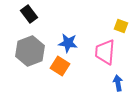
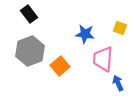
yellow square: moved 1 px left, 2 px down
blue star: moved 17 px right, 9 px up
pink trapezoid: moved 2 px left, 7 px down
orange square: rotated 18 degrees clockwise
blue arrow: rotated 14 degrees counterclockwise
